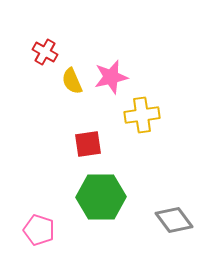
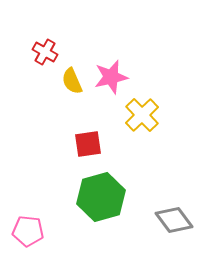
yellow cross: rotated 36 degrees counterclockwise
green hexagon: rotated 15 degrees counterclockwise
pink pentagon: moved 11 px left, 1 px down; rotated 12 degrees counterclockwise
